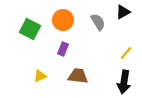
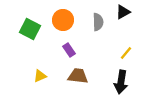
gray semicircle: rotated 30 degrees clockwise
purple rectangle: moved 6 px right, 1 px down; rotated 56 degrees counterclockwise
black arrow: moved 3 px left
